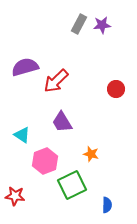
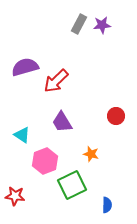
red circle: moved 27 px down
